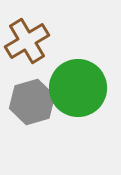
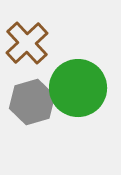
brown cross: moved 2 px down; rotated 12 degrees counterclockwise
